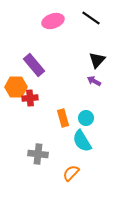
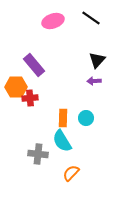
purple arrow: rotated 32 degrees counterclockwise
orange rectangle: rotated 18 degrees clockwise
cyan semicircle: moved 20 px left
